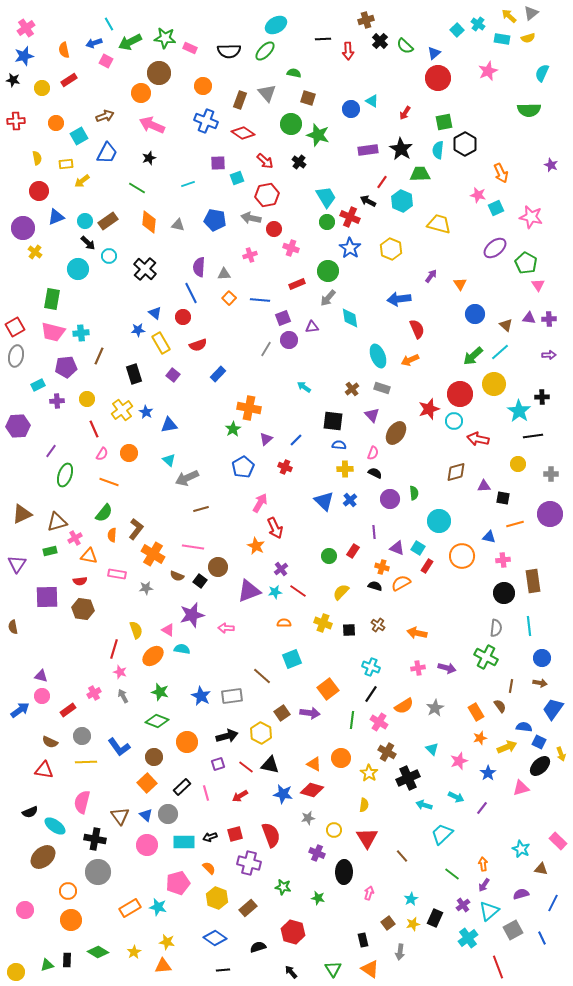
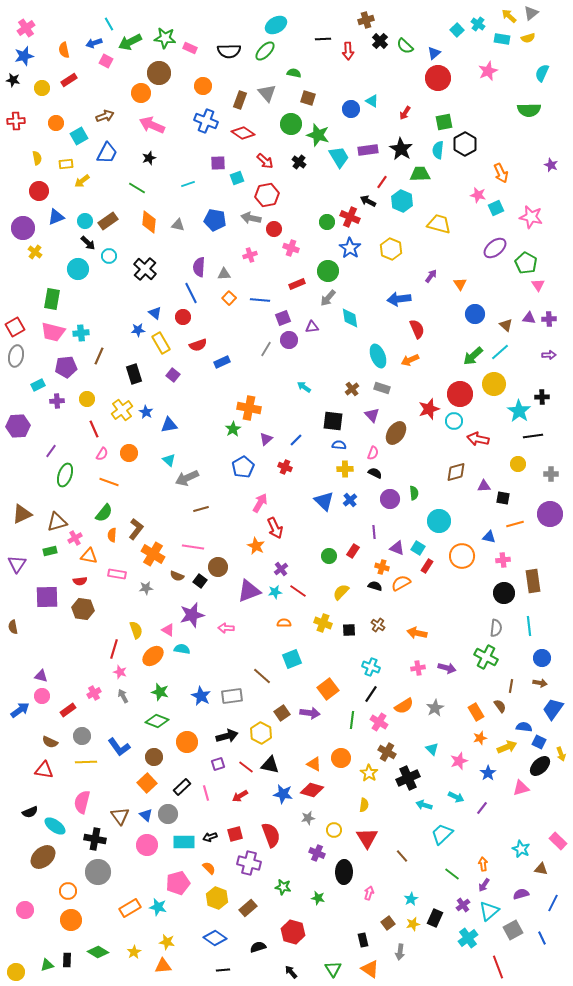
cyan trapezoid at (326, 197): moved 13 px right, 40 px up
blue rectangle at (218, 374): moved 4 px right, 12 px up; rotated 21 degrees clockwise
